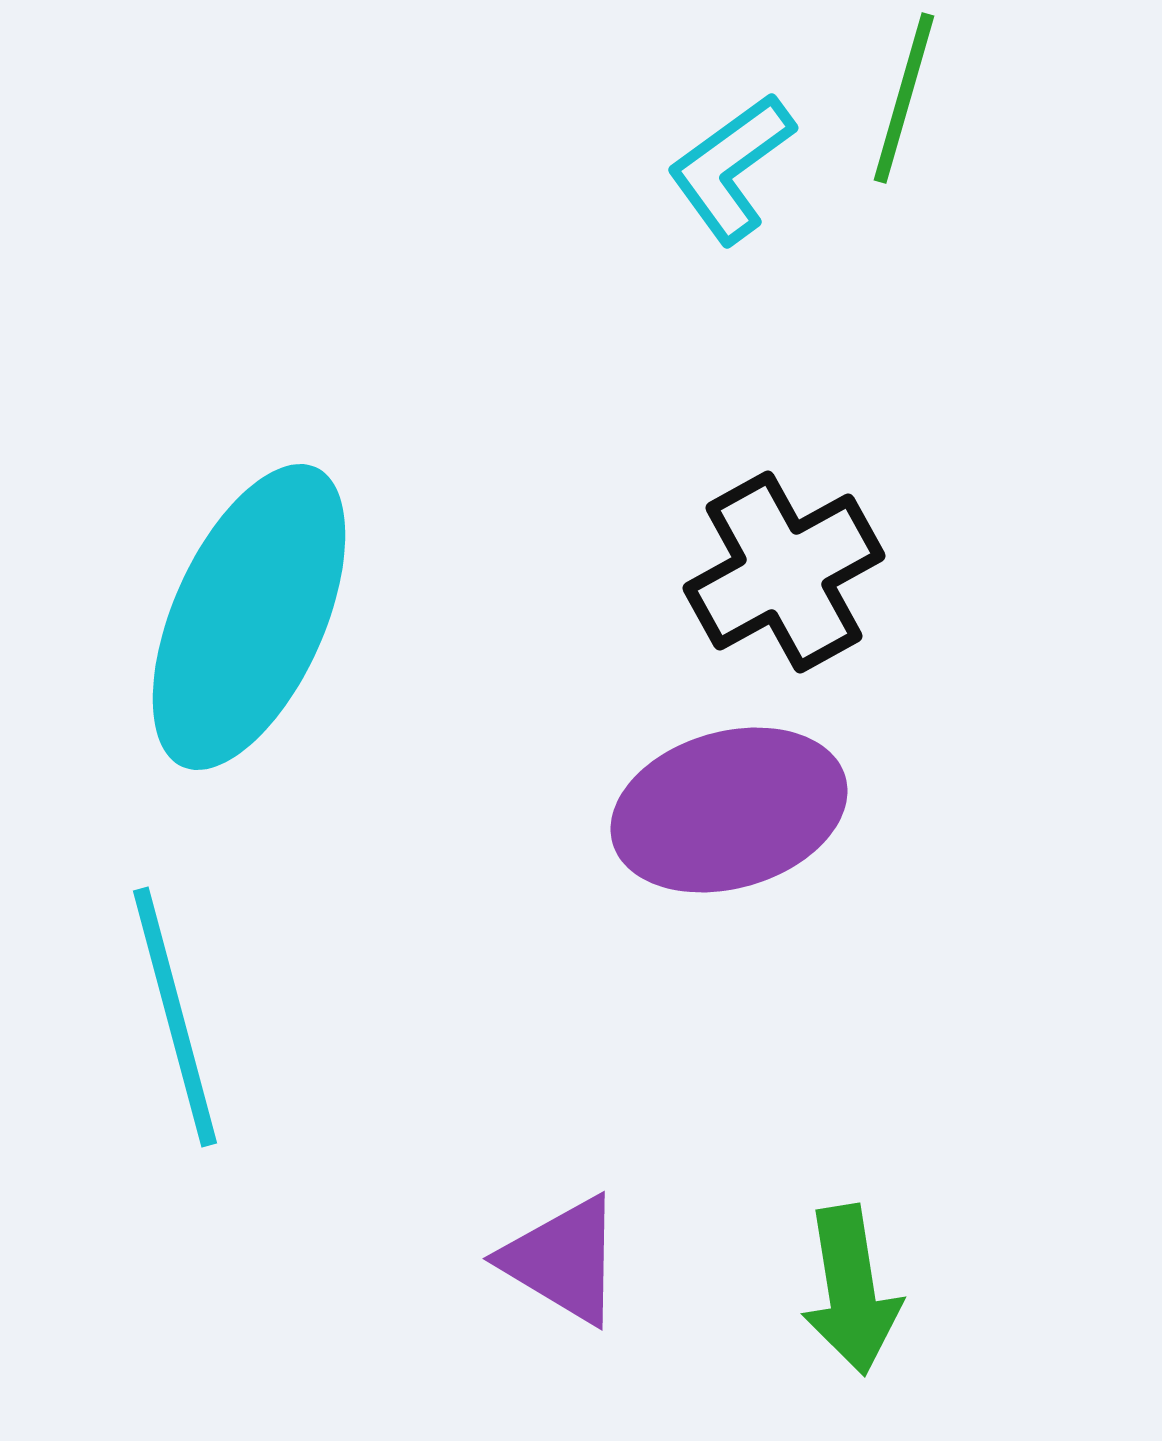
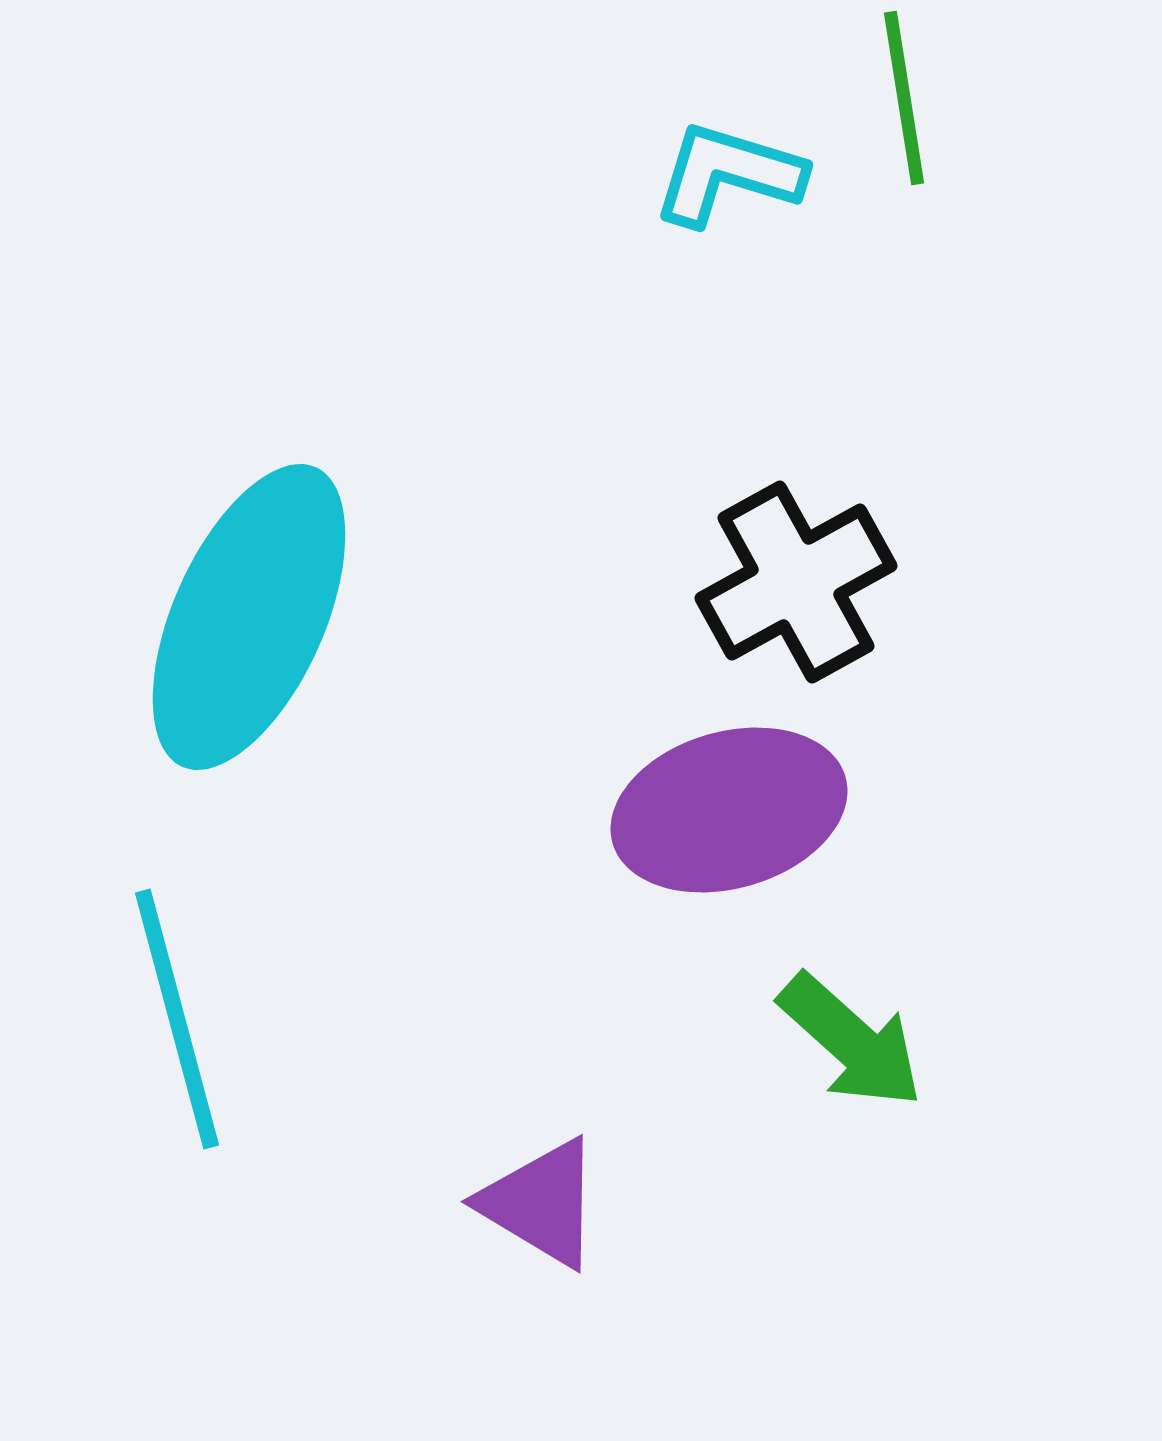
green line: rotated 25 degrees counterclockwise
cyan L-shape: moved 3 px left, 6 px down; rotated 53 degrees clockwise
black cross: moved 12 px right, 10 px down
cyan line: moved 2 px right, 2 px down
purple triangle: moved 22 px left, 57 px up
green arrow: moved 249 px up; rotated 39 degrees counterclockwise
